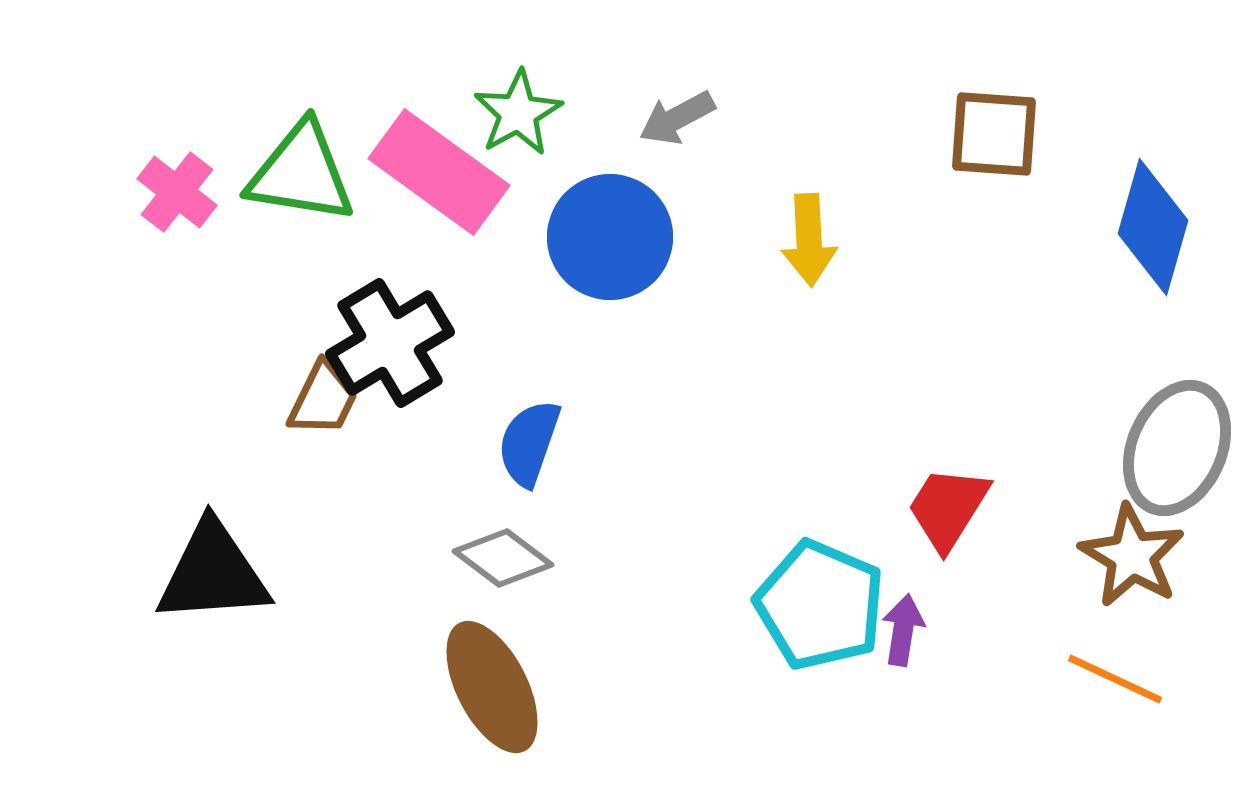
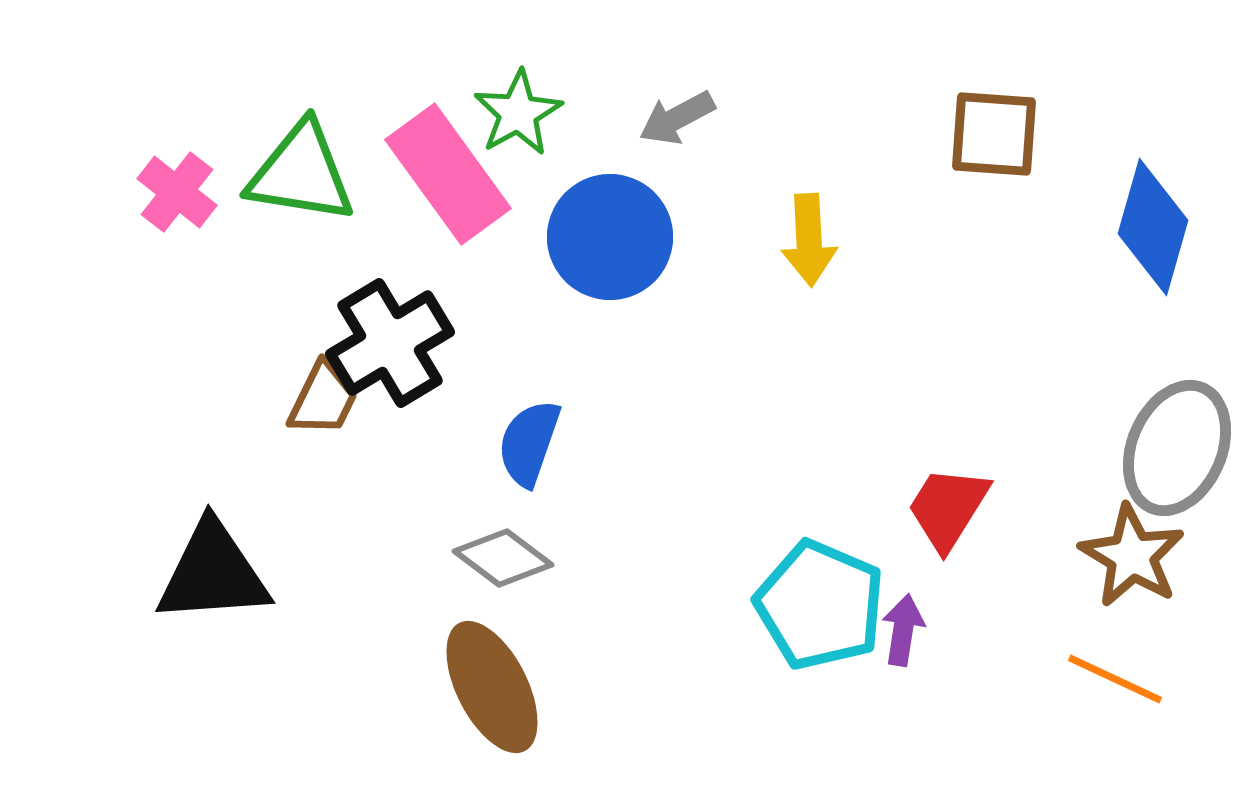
pink rectangle: moved 9 px right, 2 px down; rotated 18 degrees clockwise
